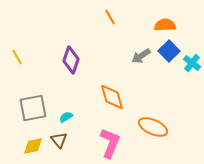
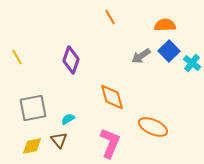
cyan semicircle: moved 2 px right, 2 px down
yellow diamond: moved 1 px left
